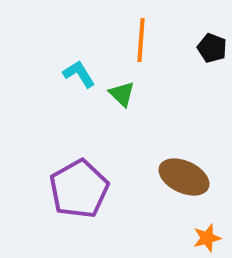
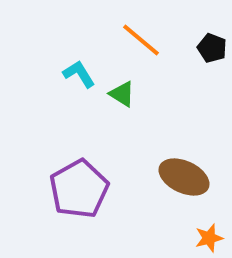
orange line: rotated 54 degrees counterclockwise
green triangle: rotated 12 degrees counterclockwise
orange star: moved 2 px right
